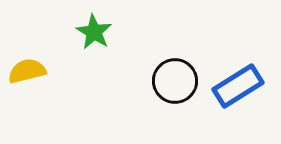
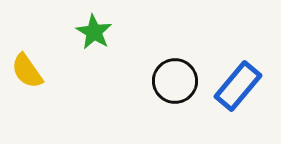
yellow semicircle: rotated 111 degrees counterclockwise
blue rectangle: rotated 18 degrees counterclockwise
